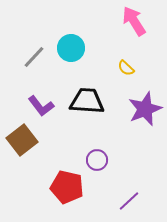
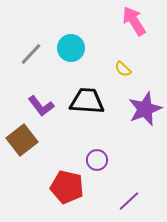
gray line: moved 3 px left, 3 px up
yellow semicircle: moved 3 px left, 1 px down
